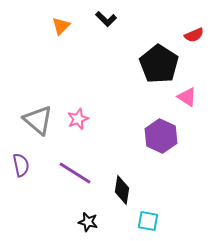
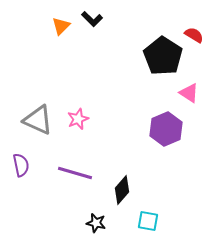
black L-shape: moved 14 px left
red semicircle: rotated 126 degrees counterclockwise
black pentagon: moved 4 px right, 8 px up
pink triangle: moved 2 px right, 4 px up
gray triangle: rotated 16 degrees counterclockwise
purple hexagon: moved 5 px right, 7 px up; rotated 12 degrees clockwise
purple line: rotated 16 degrees counterclockwise
black diamond: rotated 32 degrees clockwise
black star: moved 8 px right, 1 px down
